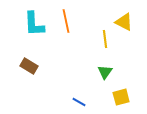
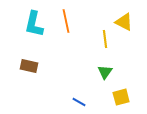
cyan L-shape: rotated 16 degrees clockwise
brown rectangle: rotated 18 degrees counterclockwise
